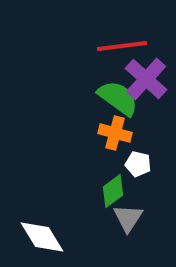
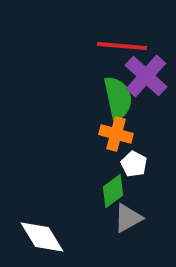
red line: rotated 12 degrees clockwise
purple cross: moved 3 px up
green semicircle: rotated 42 degrees clockwise
orange cross: moved 1 px right, 1 px down
white pentagon: moved 4 px left; rotated 15 degrees clockwise
gray triangle: rotated 28 degrees clockwise
